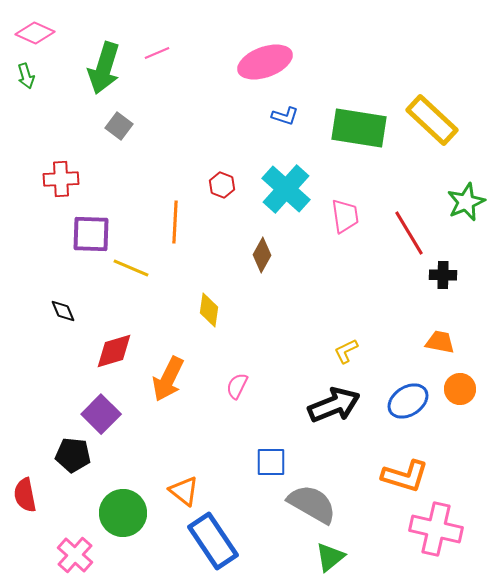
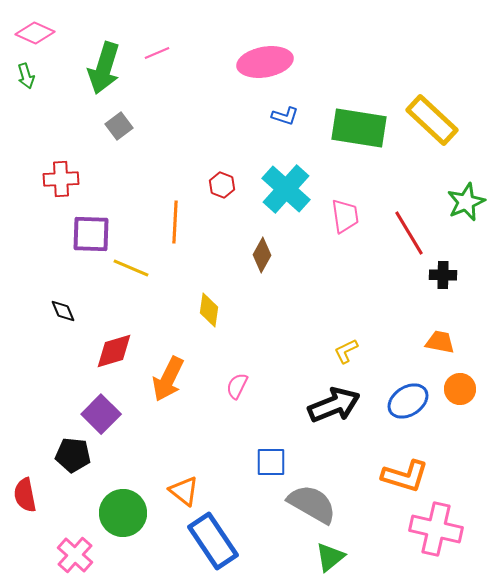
pink ellipse at (265, 62): rotated 10 degrees clockwise
gray square at (119, 126): rotated 16 degrees clockwise
